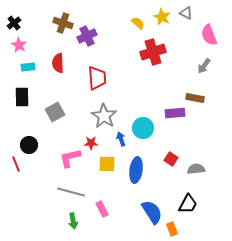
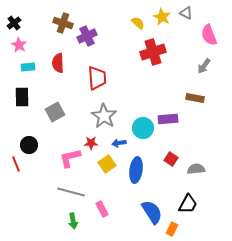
purple rectangle: moved 7 px left, 6 px down
blue arrow: moved 2 px left, 4 px down; rotated 80 degrees counterclockwise
yellow square: rotated 36 degrees counterclockwise
orange rectangle: rotated 48 degrees clockwise
